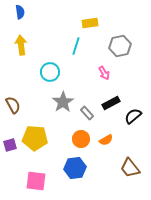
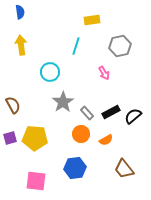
yellow rectangle: moved 2 px right, 3 px up
black rectangle: moved 9 px down
orange circle: moved 5 px up
purple square: moved 7 px up
brown trapezoid: moved 6 px left, 1 px down
